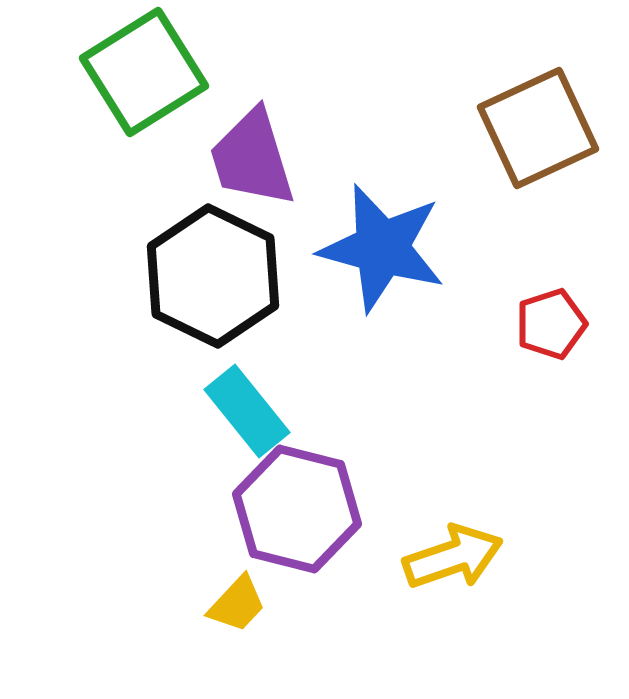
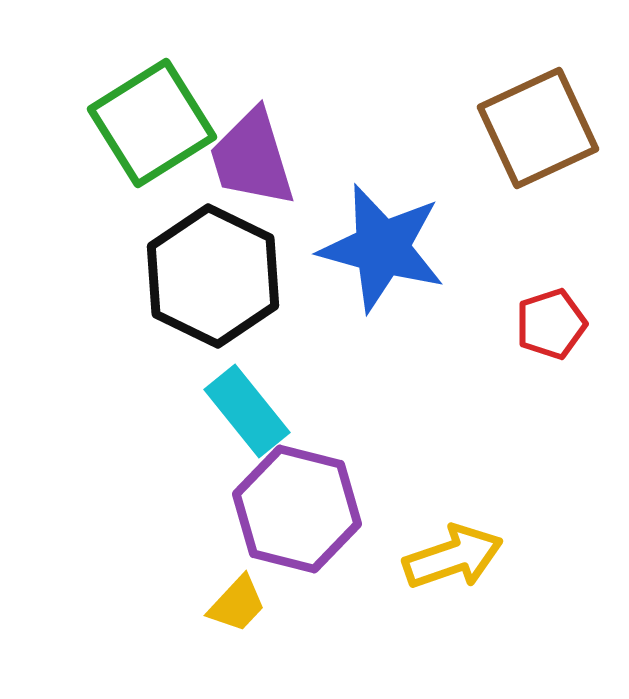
green square: moved 8 px right, 51 px down
